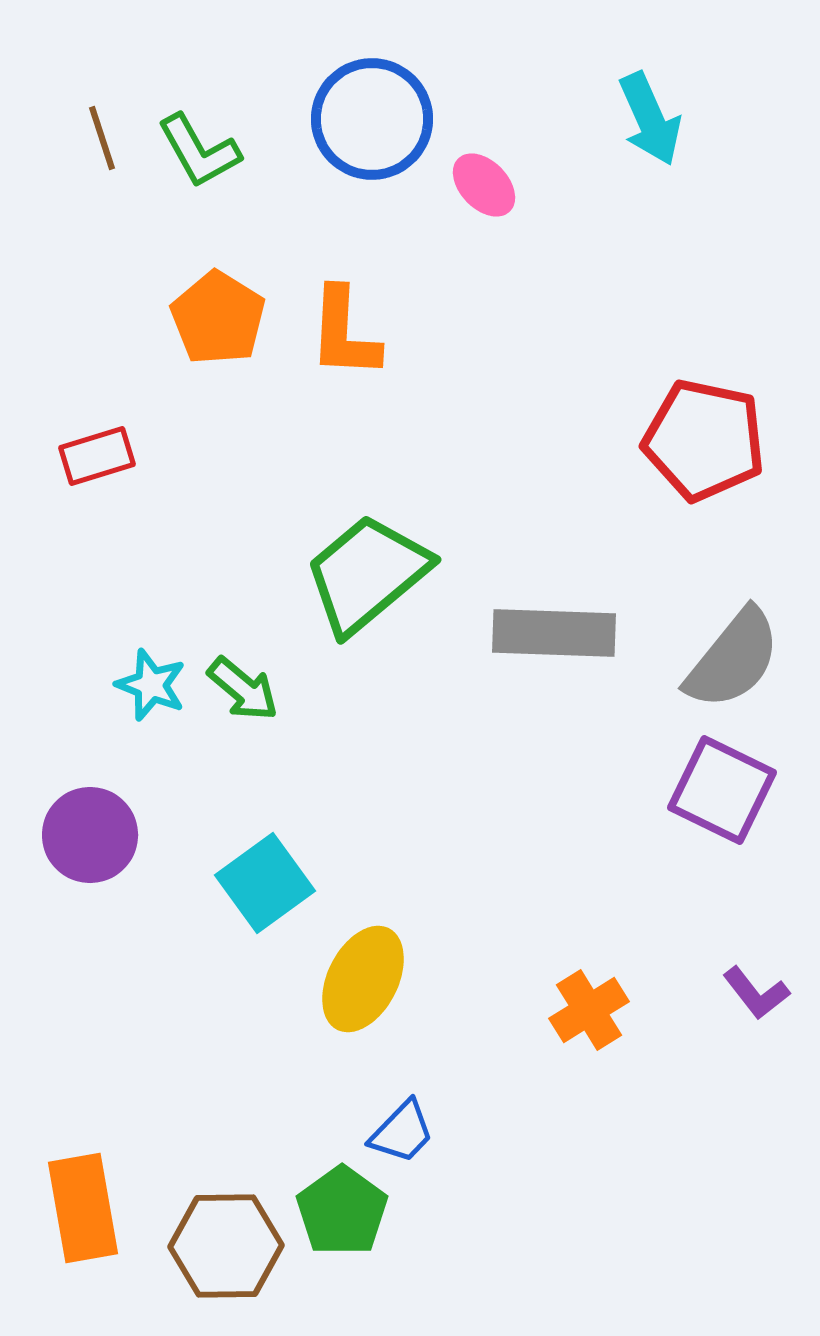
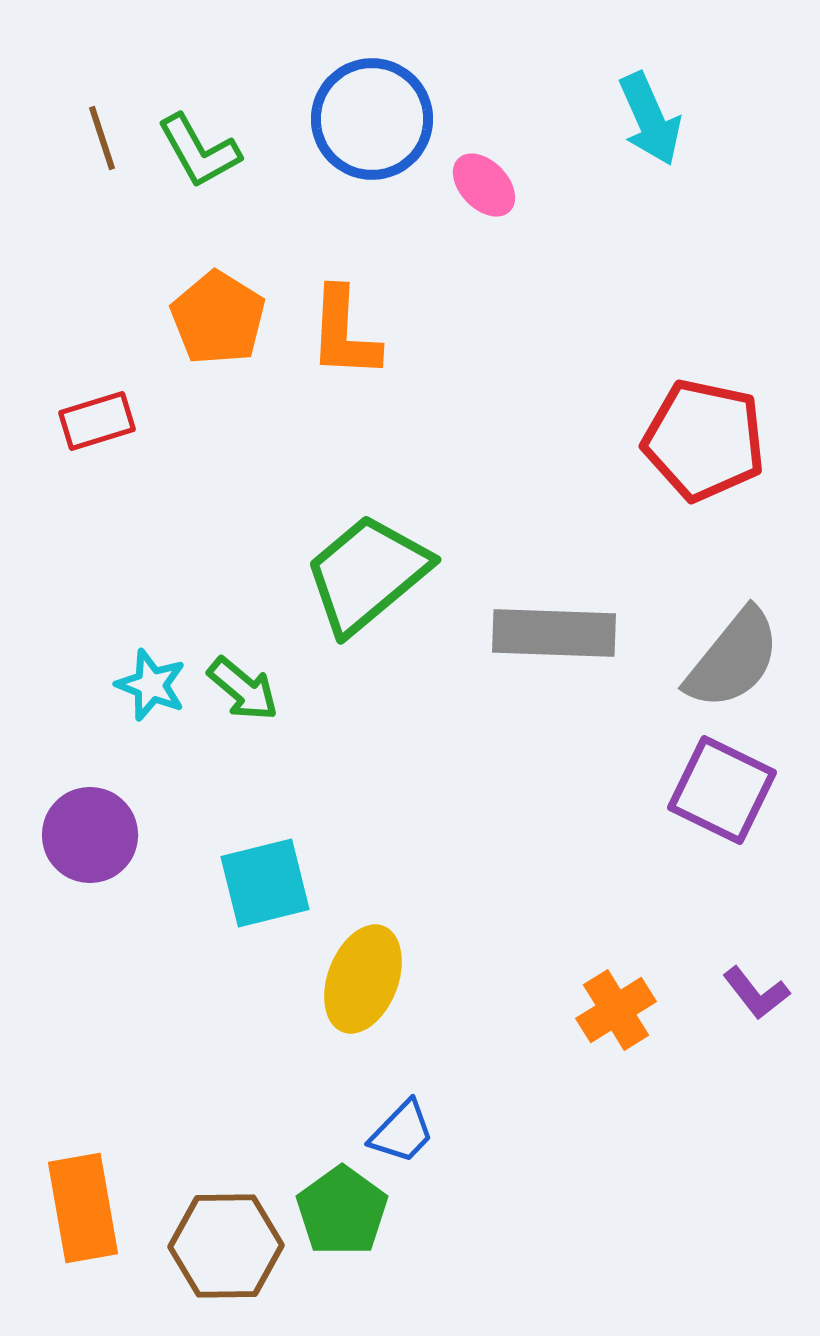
red rectangle: moved 35 px up
cyan square: rotated 22 degrees clockwise
yellow ellipse: rotated 6 degrees counterclockwise
orange cross: moved 27 px right
